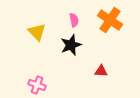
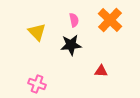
orange cross: rotated 10 degrees clockwise
black star: rotated 15 degrees clockwise
pink cross: moved 1 px up
